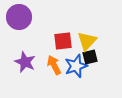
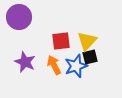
red square: moved 2 px left
